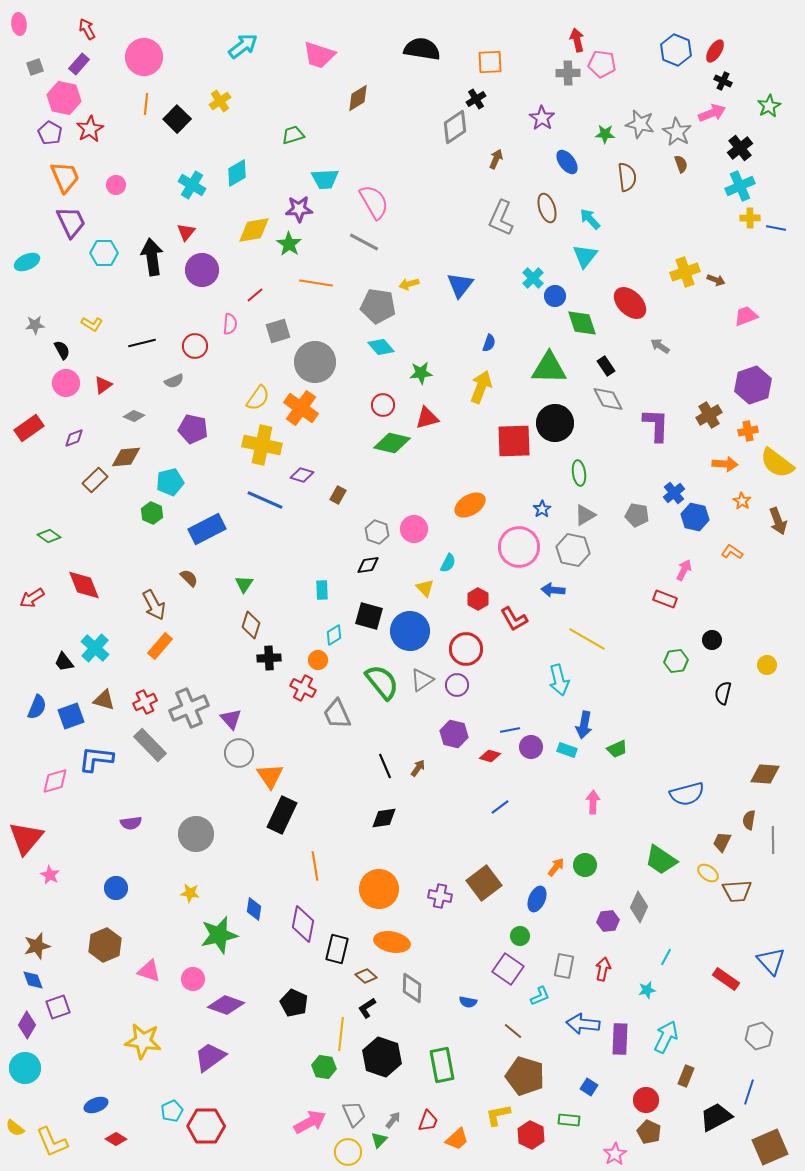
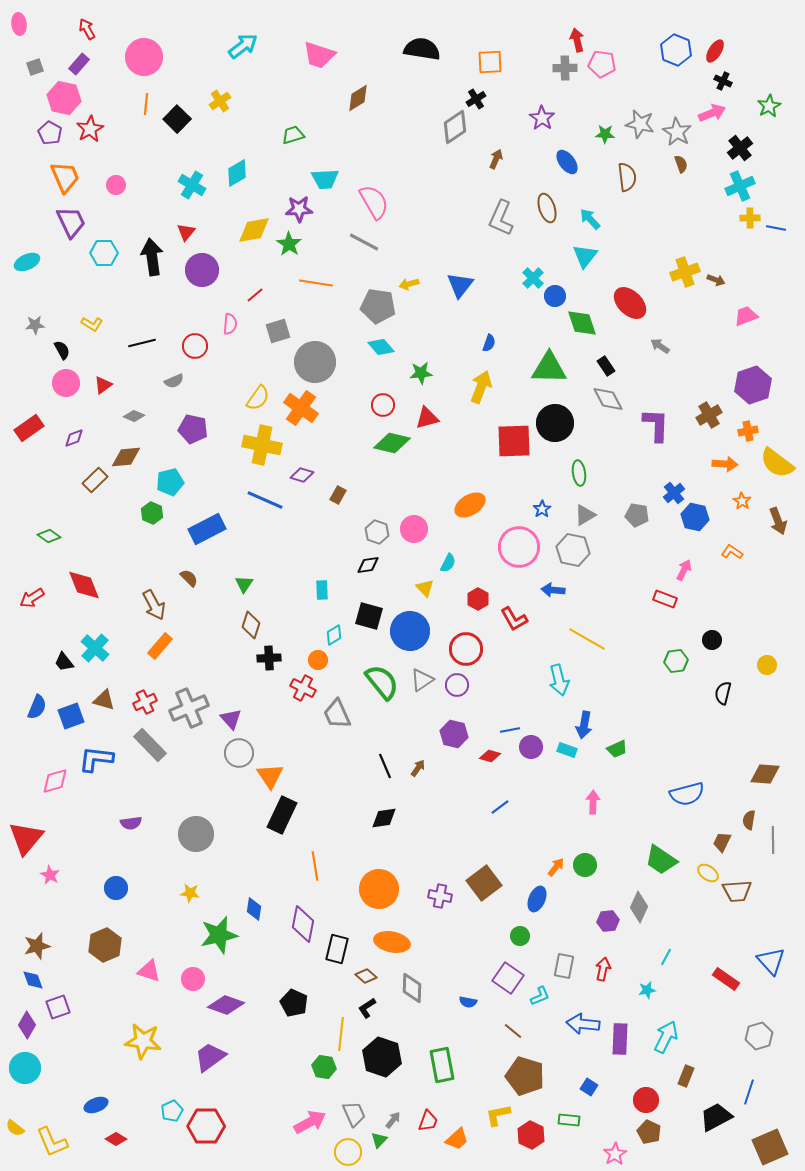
gray cross at (568, 73): moved 3 px left, 5 px up
purple square at (508, 969): moved 9 px down
